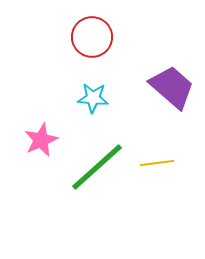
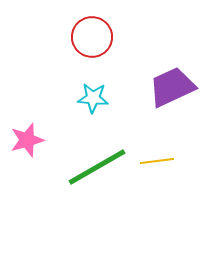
purple trapezoid: rotated 66 degrees counterclockwise
pink star: moved 14 px left; rotated 8 degrees clockwise
yellow line: moved 2 px up
green line: rotated 12 degrees clockwise
